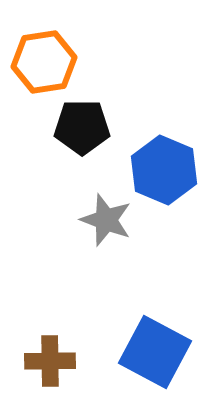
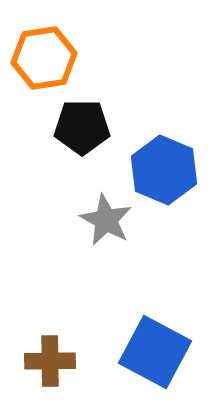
orange hexagon: moved 4 px up
gray star: rotated 8 degrees clockwise
